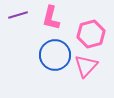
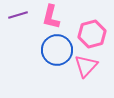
pink L-shape: moved 1 px up
pink hexagon: moved 1 px right
blue circle: moved 2 px right, 5 px up
